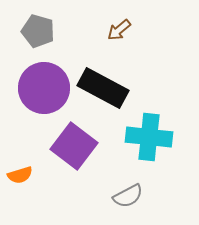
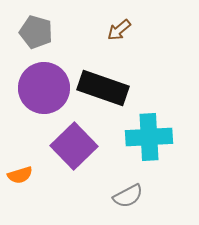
gray pentagon: moved 2 px left, 1 px down
black rectangle: rotated 9 degrees counterclockwise
cyan cross: rotated 9 degrees counterclockwise
purple square: rotated 9 degrees clockwise
